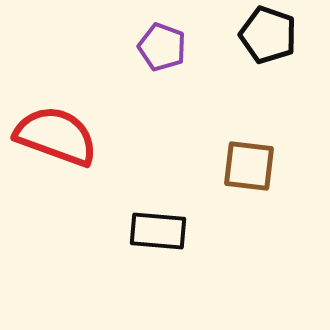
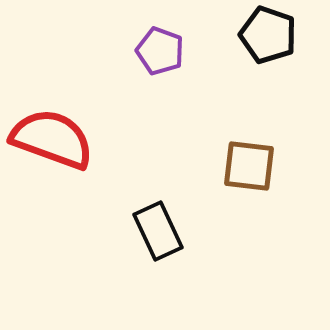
purple pentagon: moved 2 px left, 4 px down
red semicircle: moved 4 px left, 3 px down
black rectangle: rotated 60 degrees clockwise
